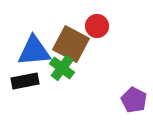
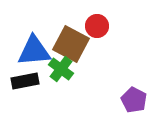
green cross: moved 1 px left, 1 px down
